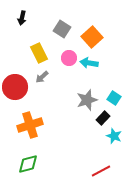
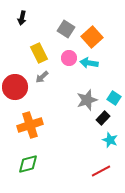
gray square: moved 4 px right
cyan star: moved 4 px left, 4 px down
